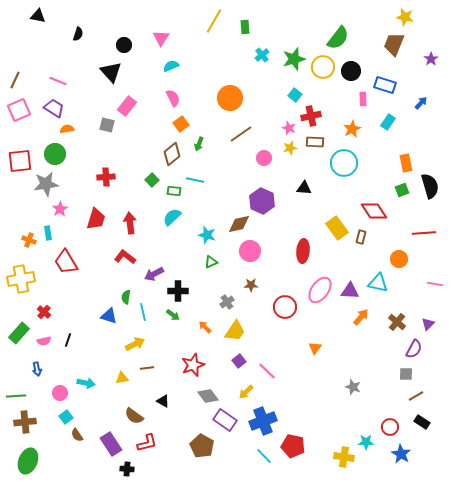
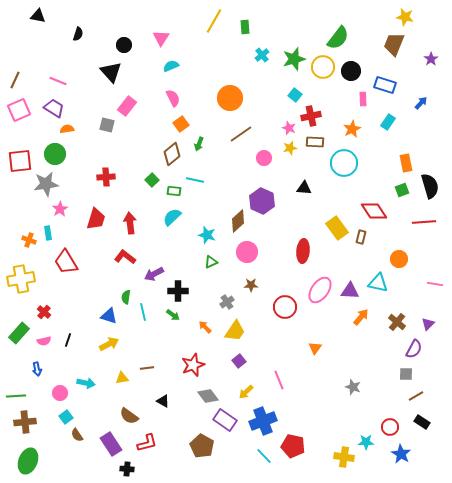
brown diamond at (239, 224): moved 1 px left, 3 px up; rotated 30 degrees counterclockwise
red line at (424, 233): moved 11 px up
pink circle at (250, 251): moved 3 px left, 1 px down
yellow arrow at (135, 344): moved 26 px left
pink line at (267, 371): moved 12 px right, 9 px down; rotated 24 degrees clockwise
brown semicircle at (134, 416): moved 5 px left
